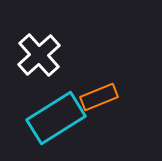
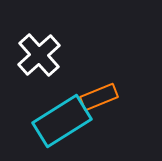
cyan rectangle: moved 6 px right, 3 px down
